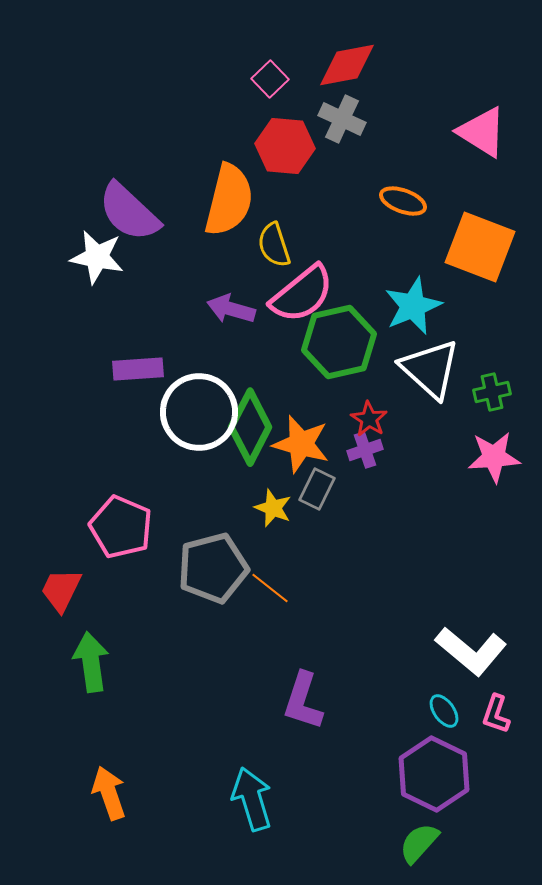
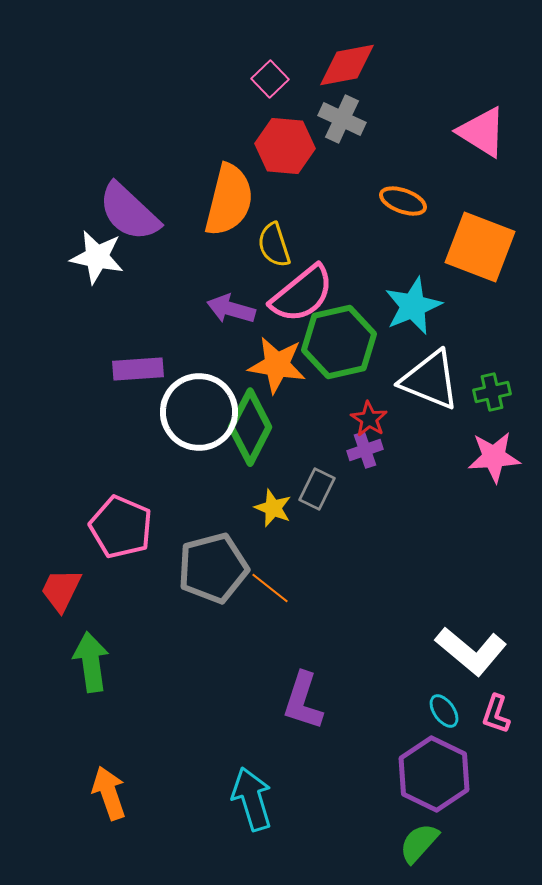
white triangle: moved 11 px down; rotated 20 degrees counterclockwise
orange star: moved 24 px left, 79 px up; rotated 6 degrees counterclockwise
